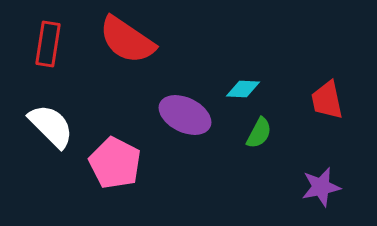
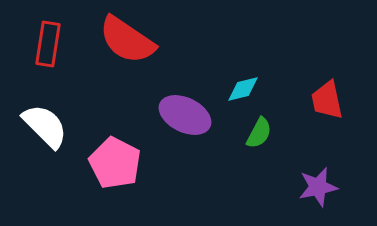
cyan diamond: rotated 16 degrees counterclockwise
white semicircle: moved 6 px left
purple star: moved 3 px left
